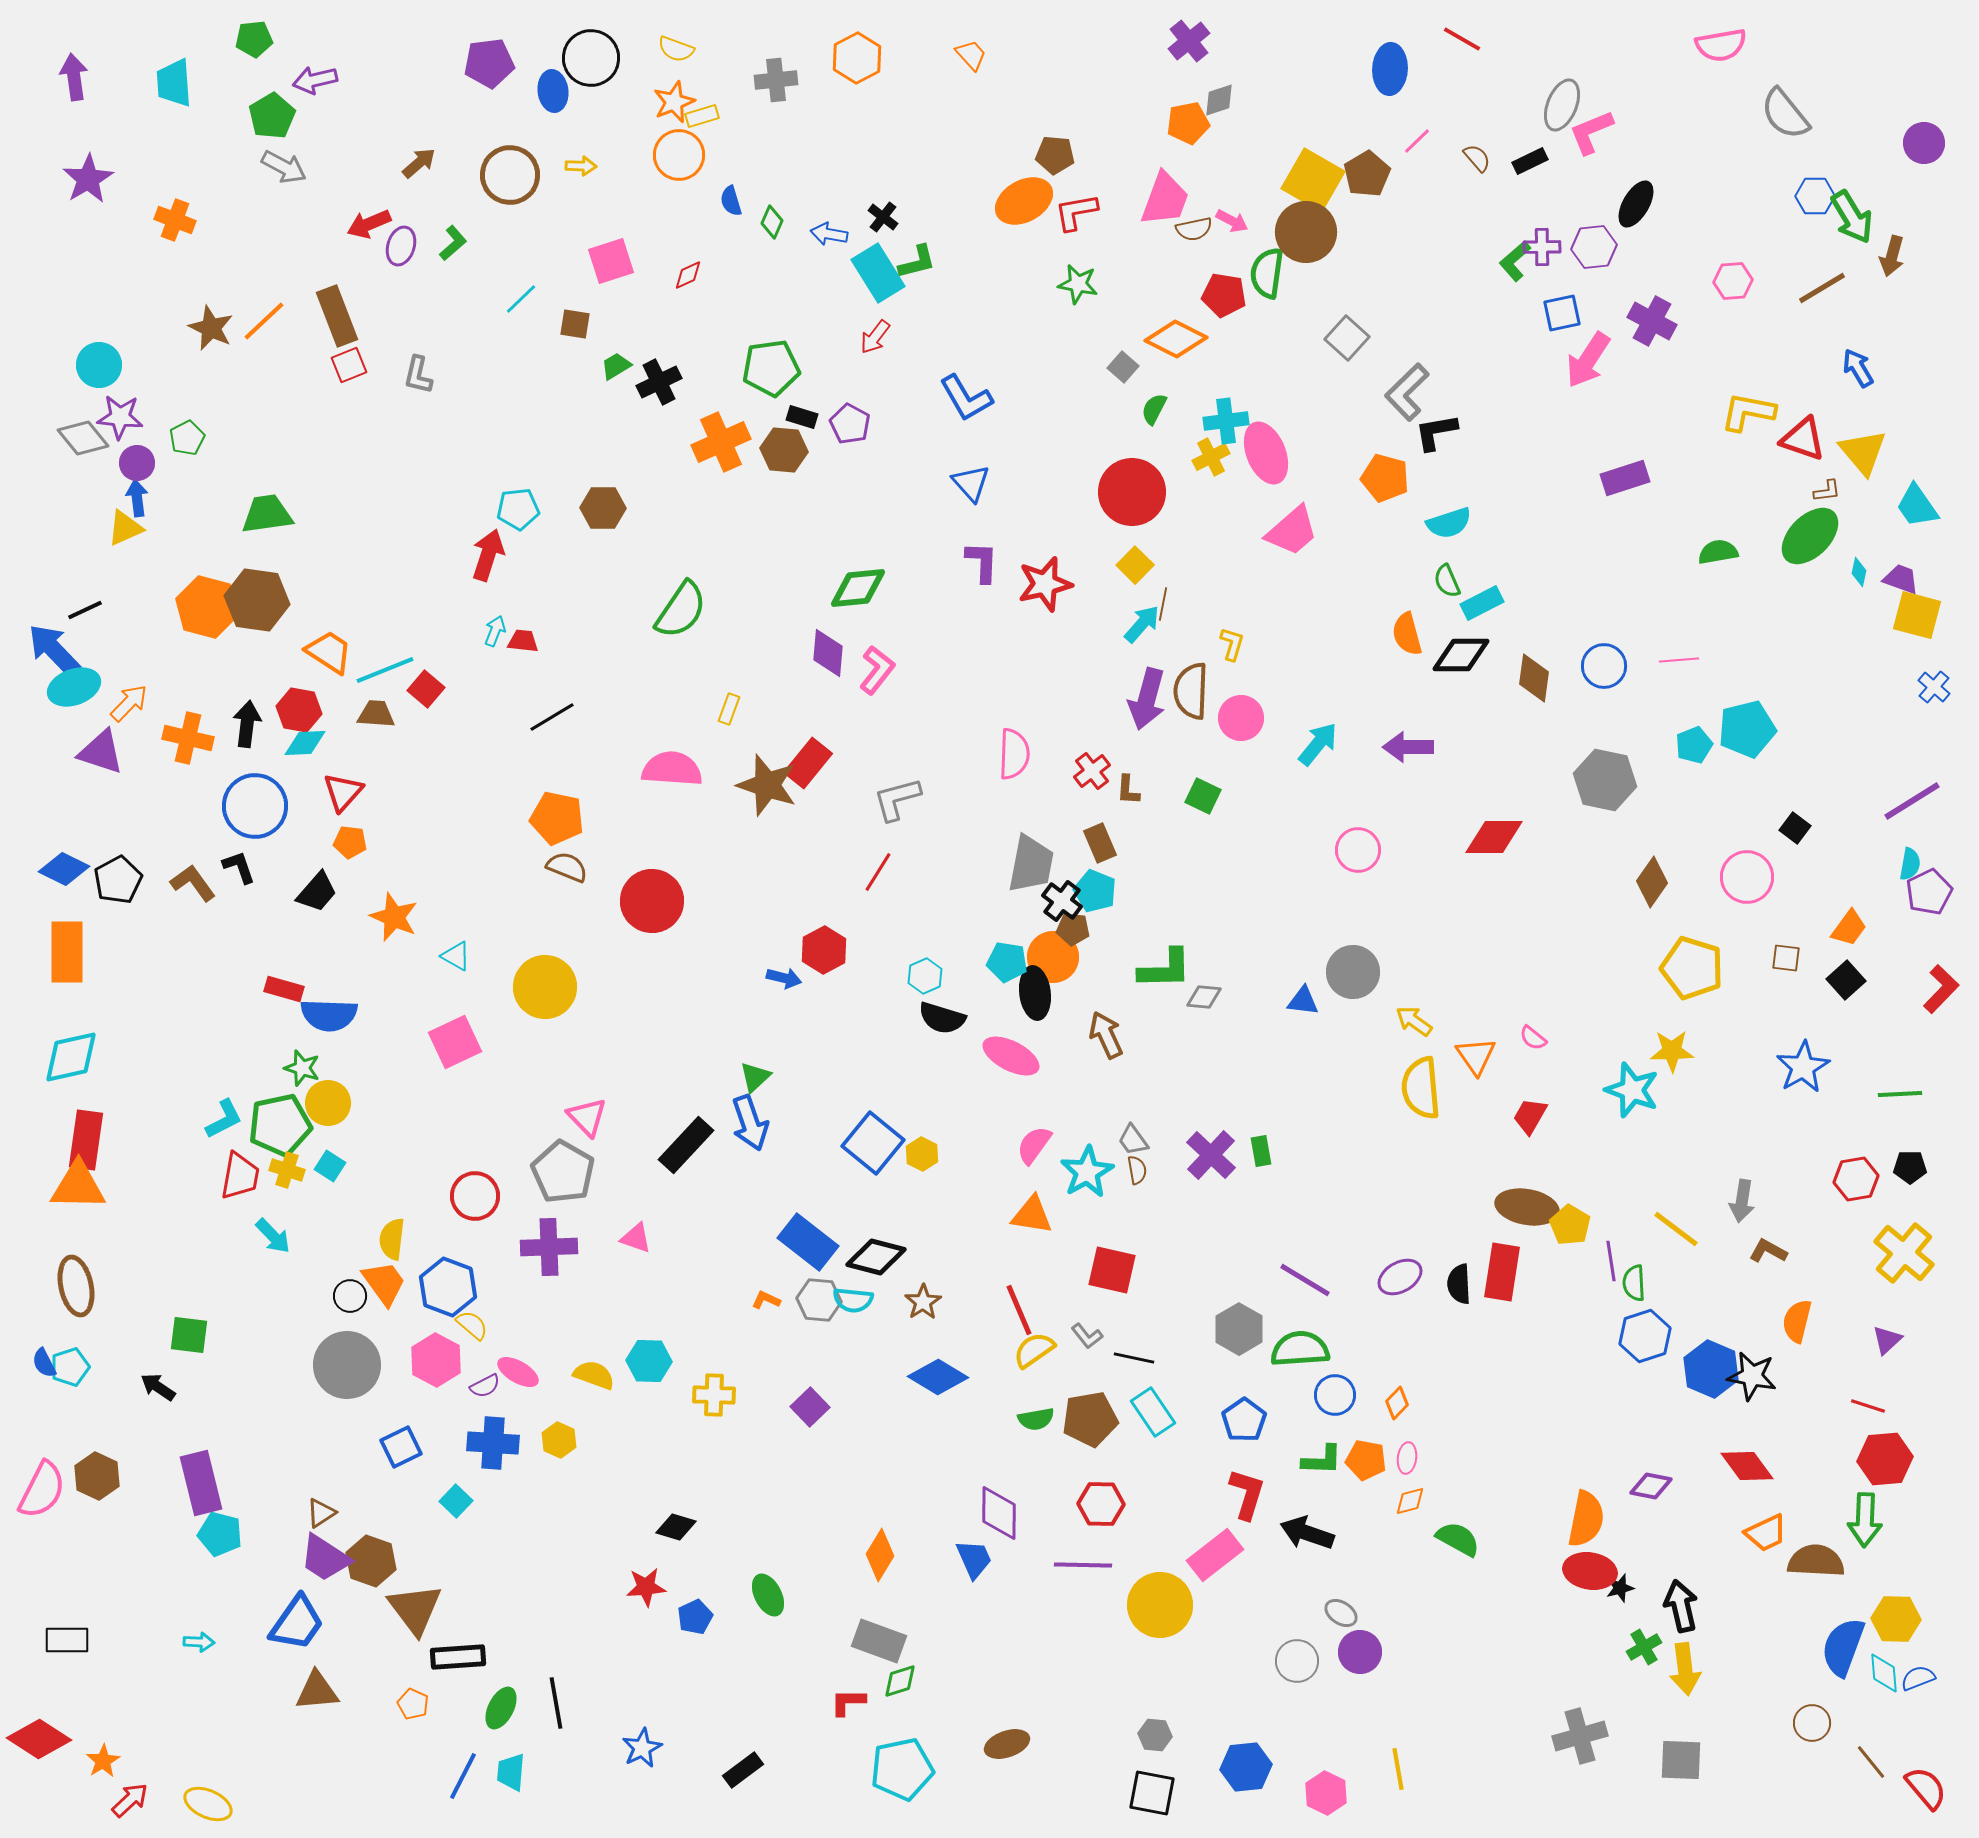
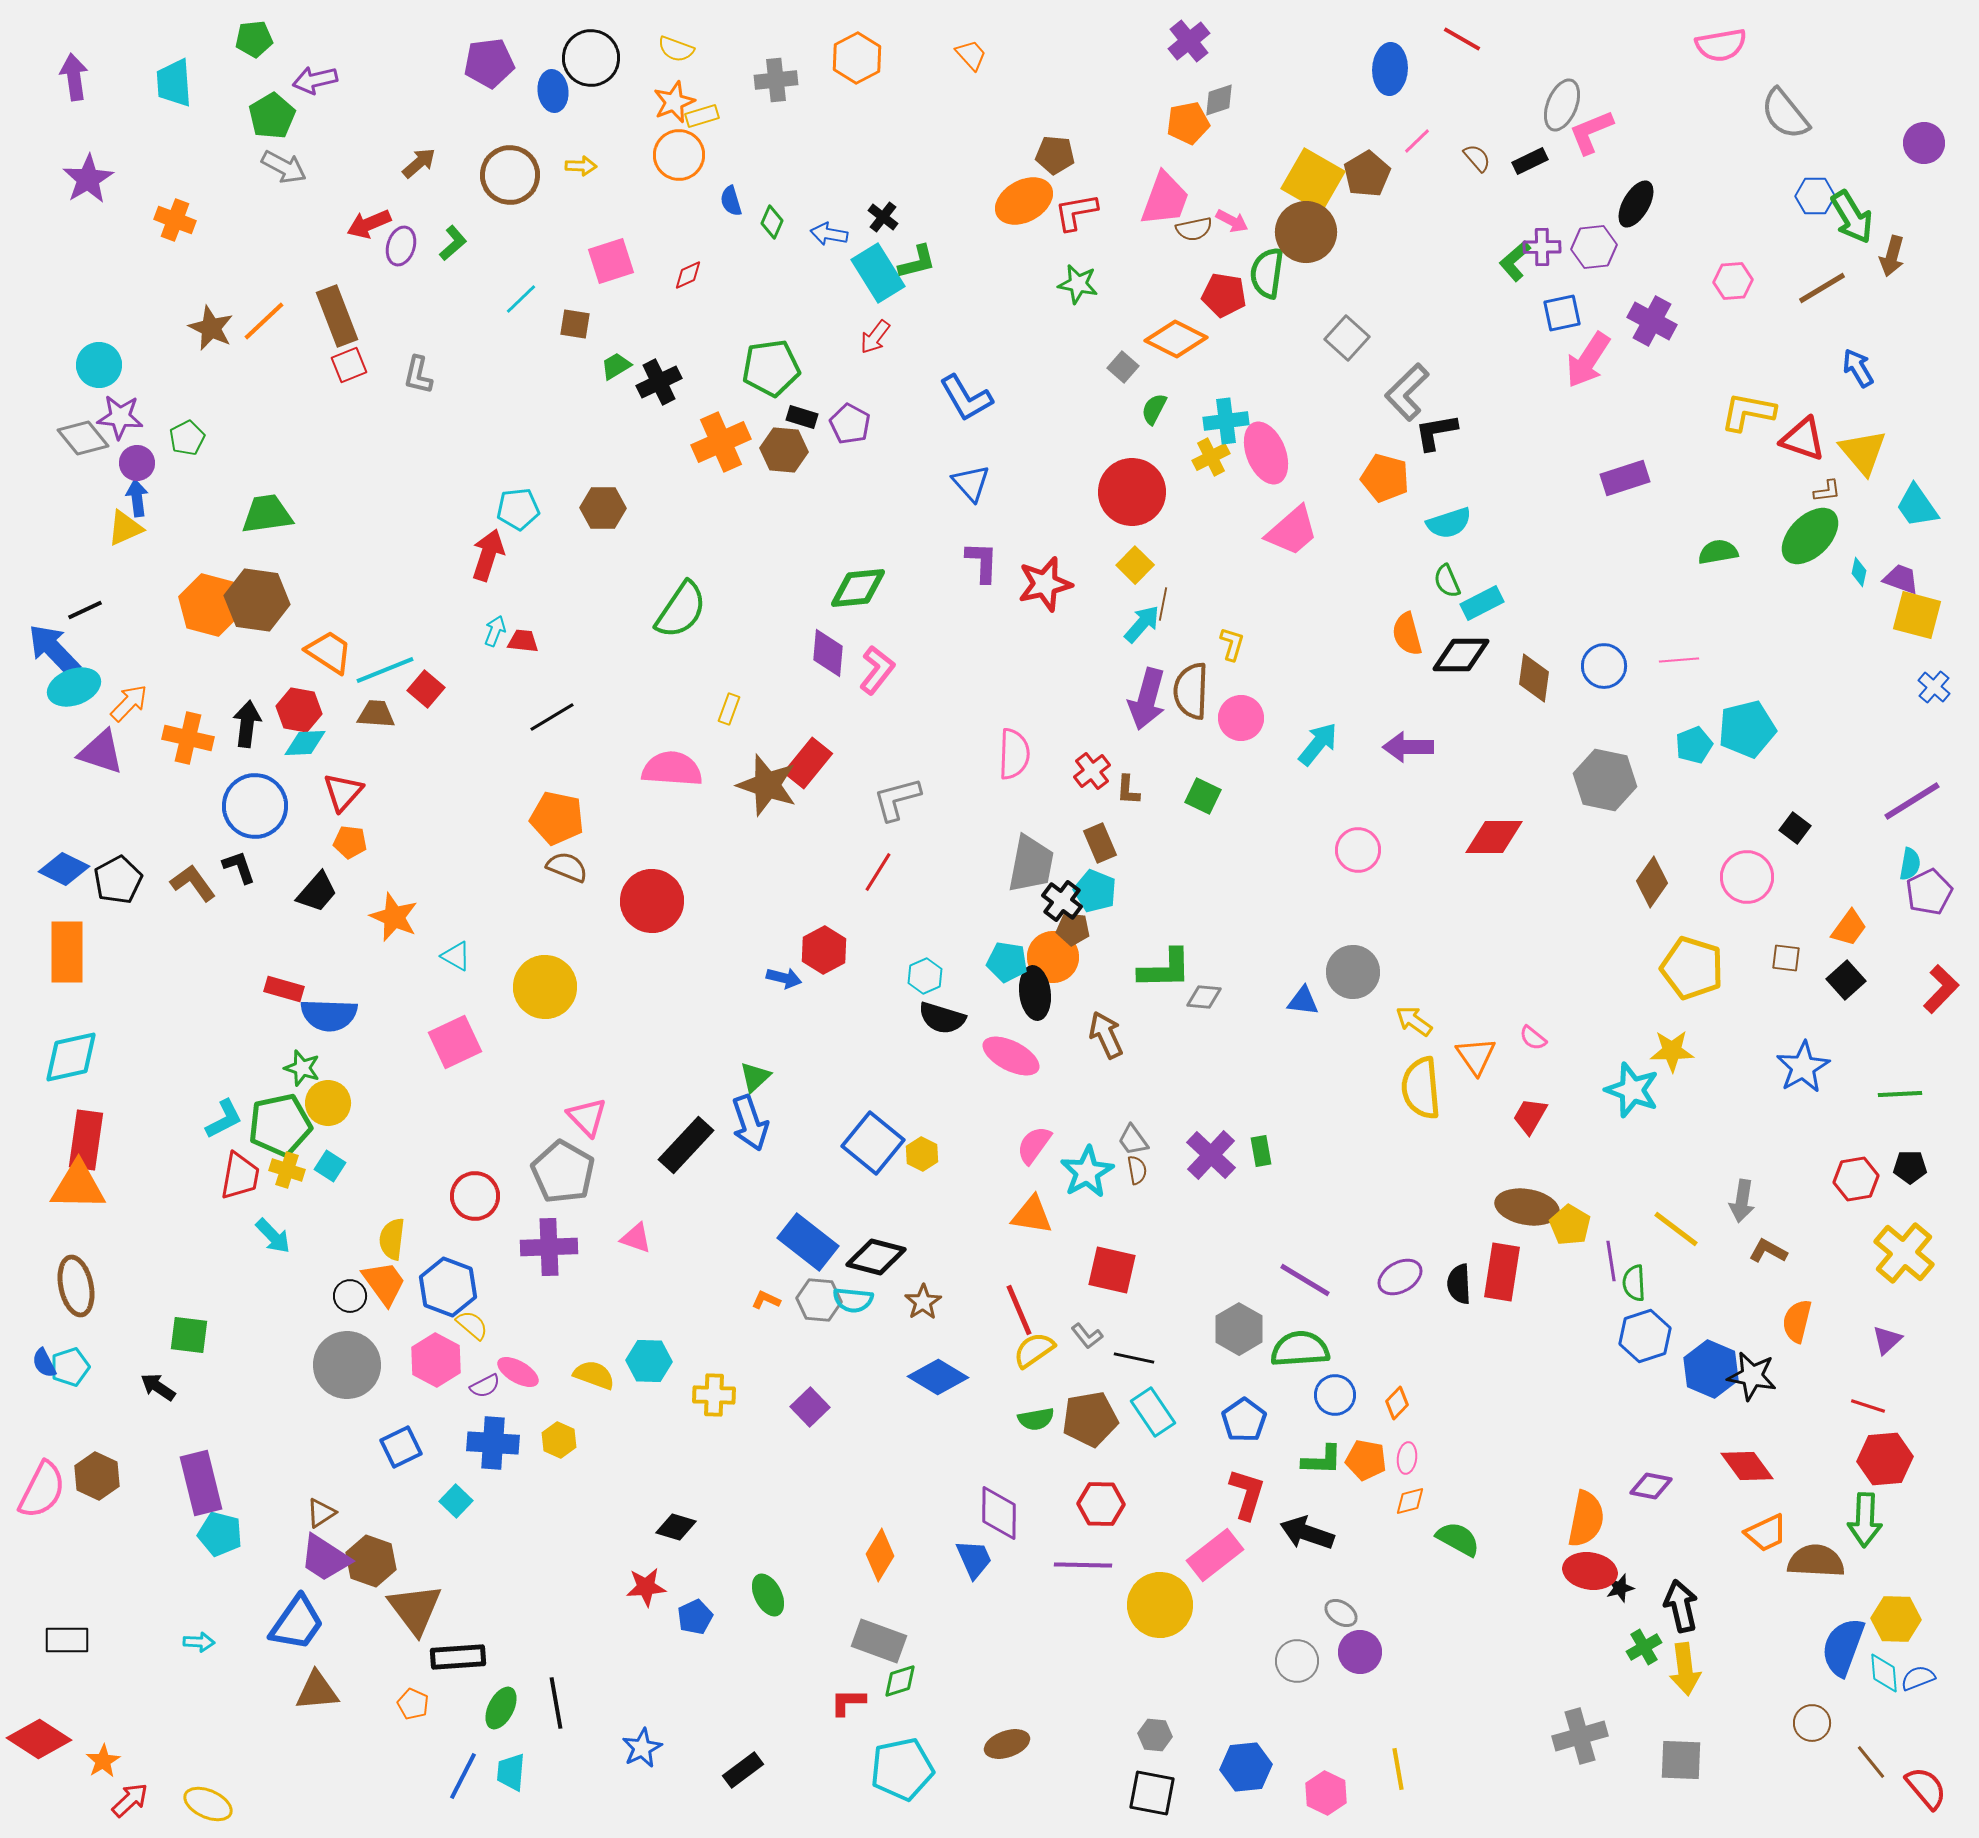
orange hexagon at (207, 607): moved 3 px right, 2 px up
